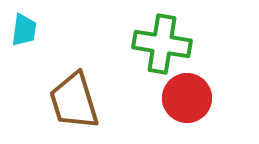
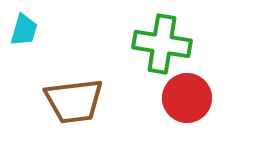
cyan trapezoid: rotated 8 degrees clockwise
brown trapezoid: rotated 80 degrees counterclockwise
